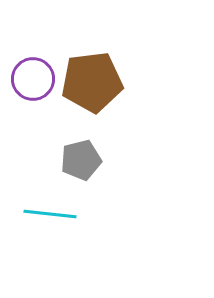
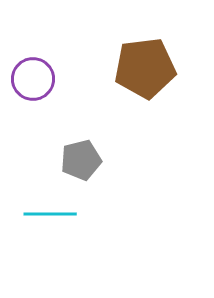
brown pentagon: moved 53 px right, 14 px up
cyan line: rotated 6 degrees counterclockwise
